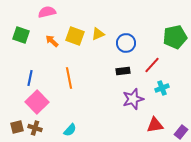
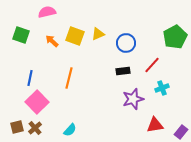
green pentagon: rotated 15 degrees counterclockwise
orange line: rotated 25 degrees clockwise
brown cross: rotated 32 degrees clockwise
